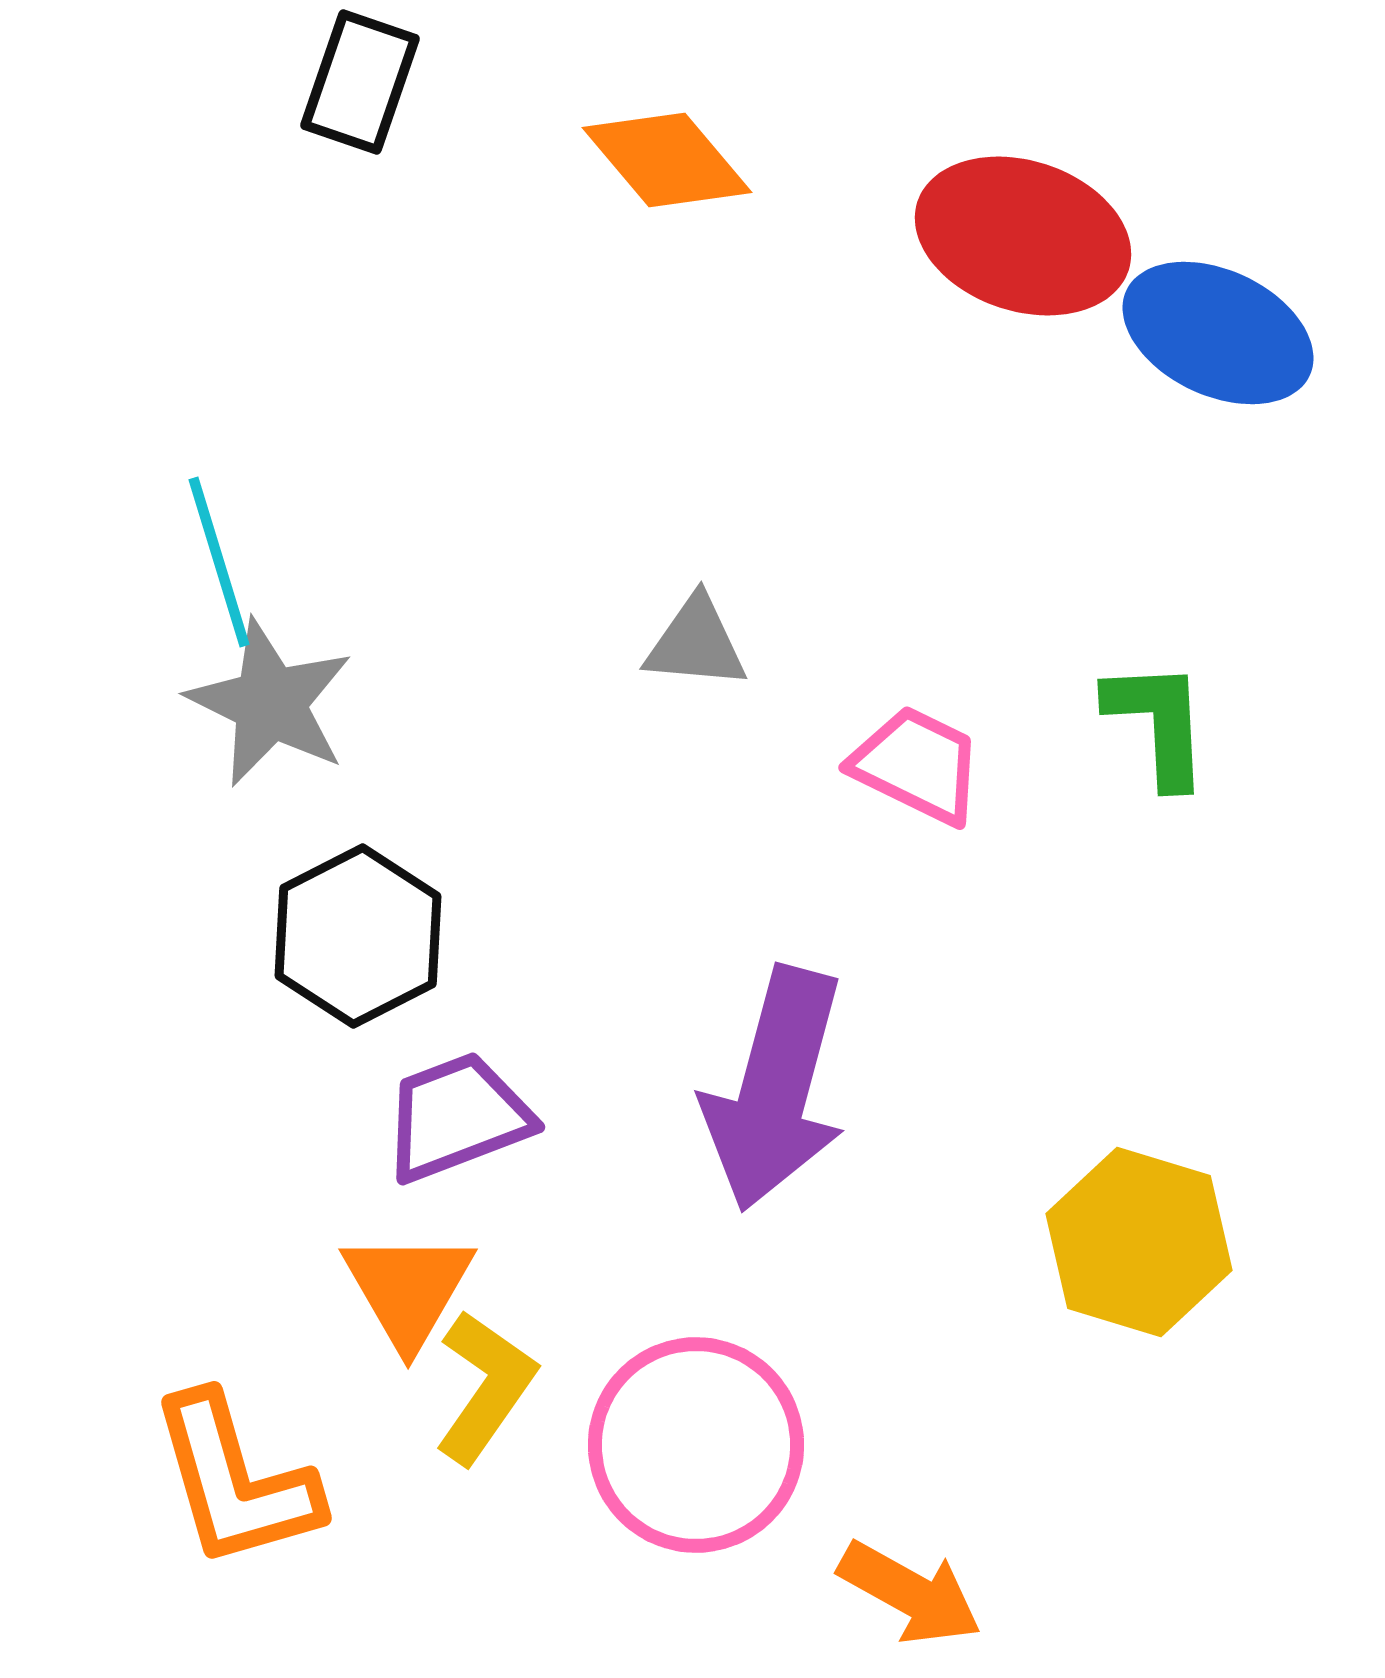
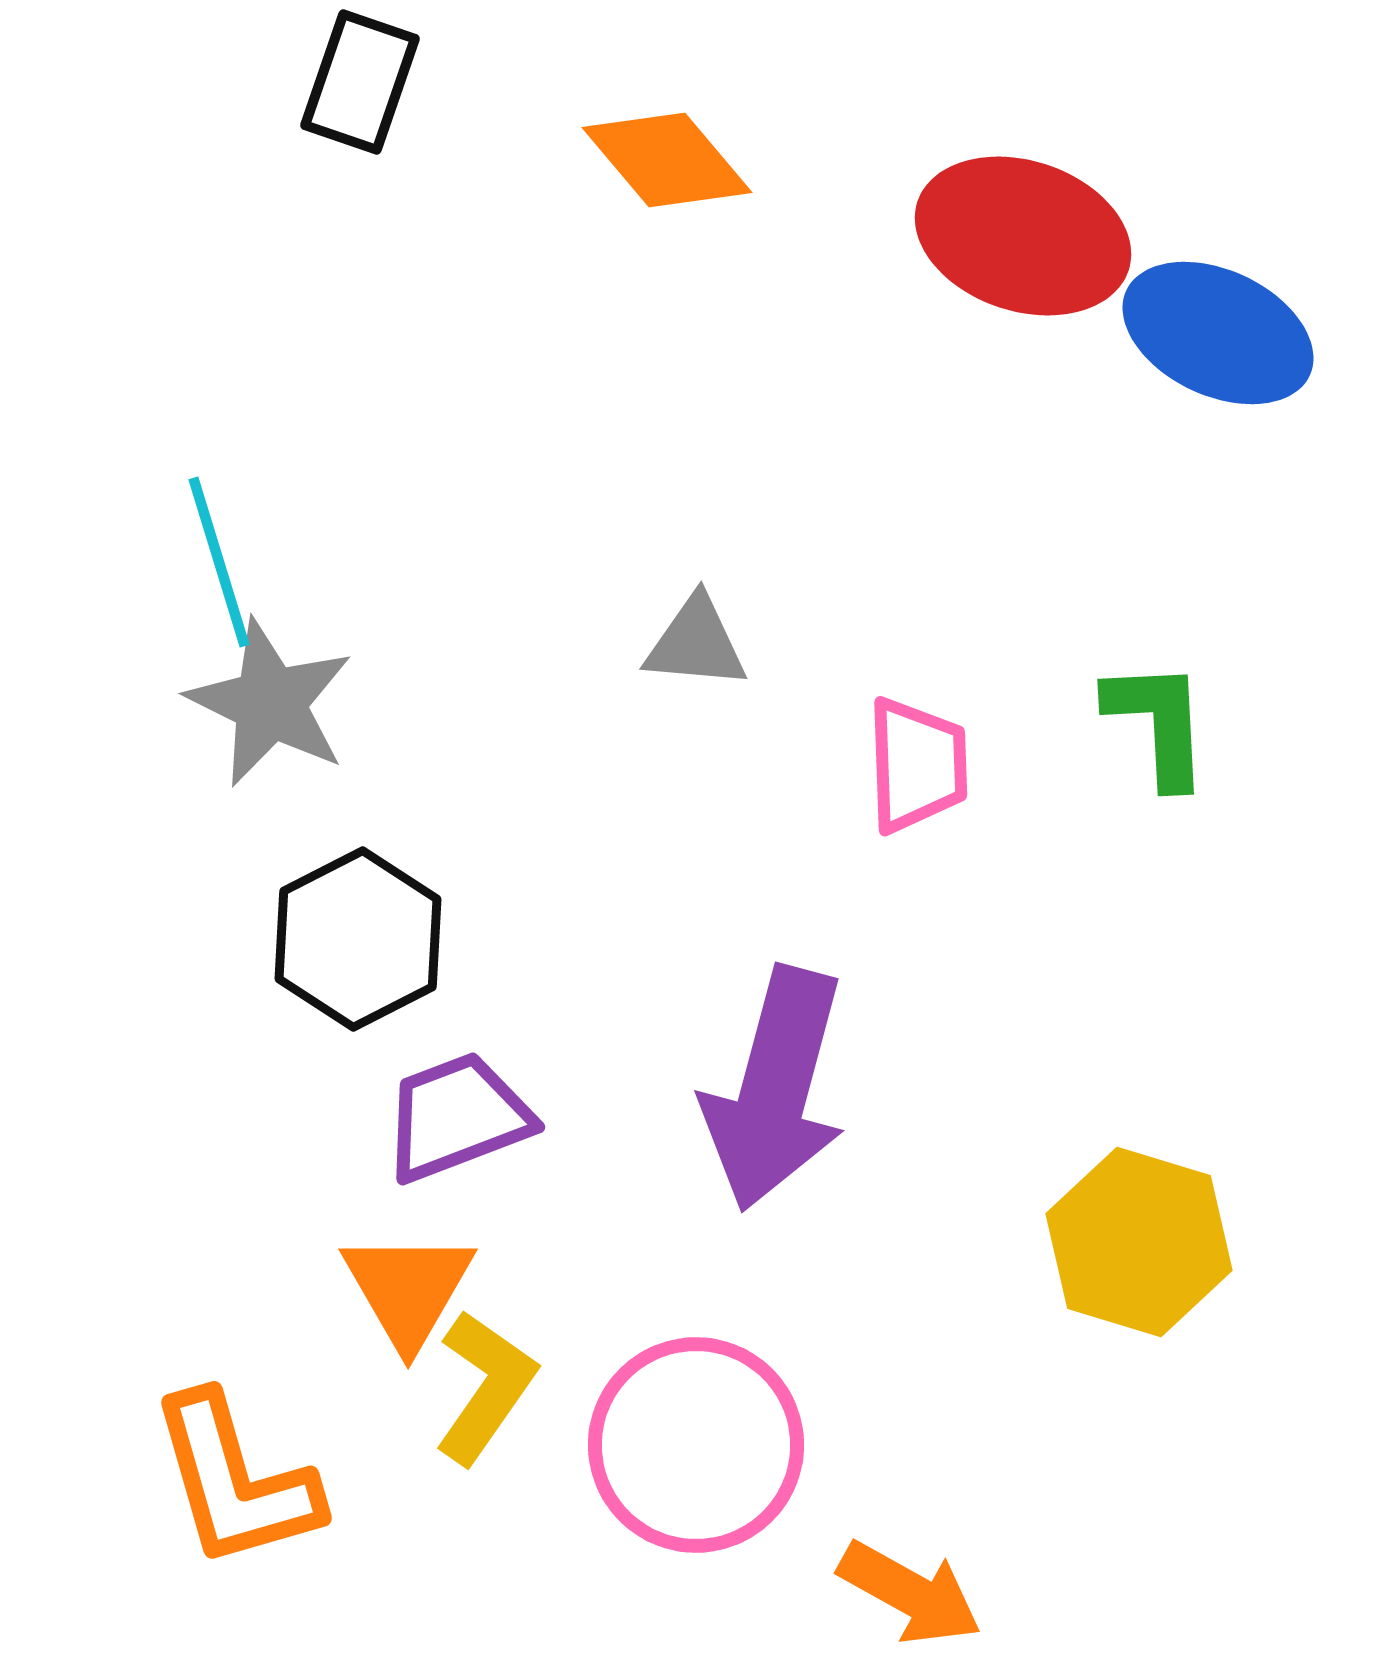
pink trapezoid: rotated 62 degrees clockwise
black hexagon: moved 3 px down
